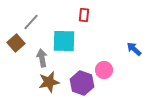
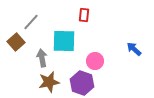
brown square: moved 1 px up
pink circle: moved 9 px left, 9 px up
